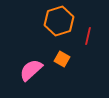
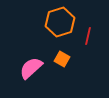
orange hexagon: moved 1 px right, 1 px down
pink semicircle: moved 2 px up
